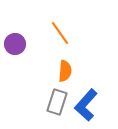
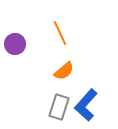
orange line: rotated 10 degrees clockwise
orange semicircle: moved 1 px left; rotated 45 degrees clockwise
gray rectangle: moved 2 px right, 5 px down
